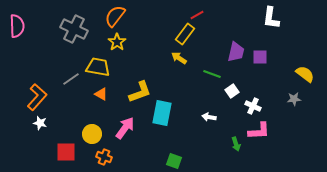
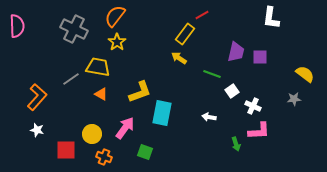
red line: moved 5 px right
white star: moved 3 px left, 7 px down
red square: moved 2 px up
green square: moved 29 px left, 9 px up
